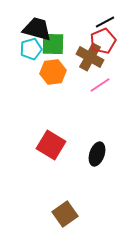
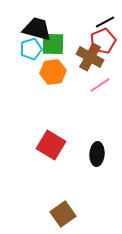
black ellipse: rotated 15 degrees counterclockwise
brown square: moved 2 px left
